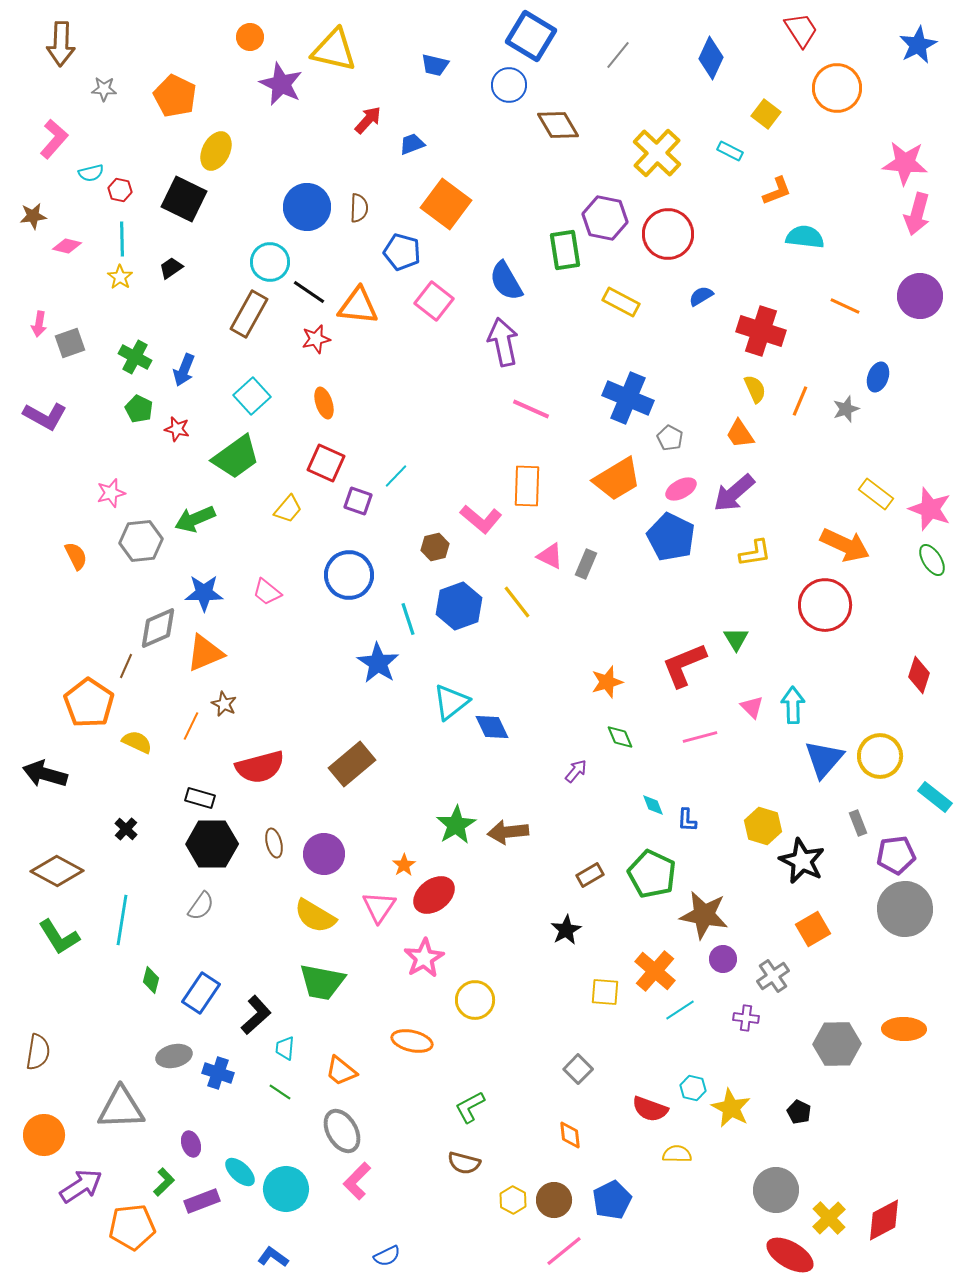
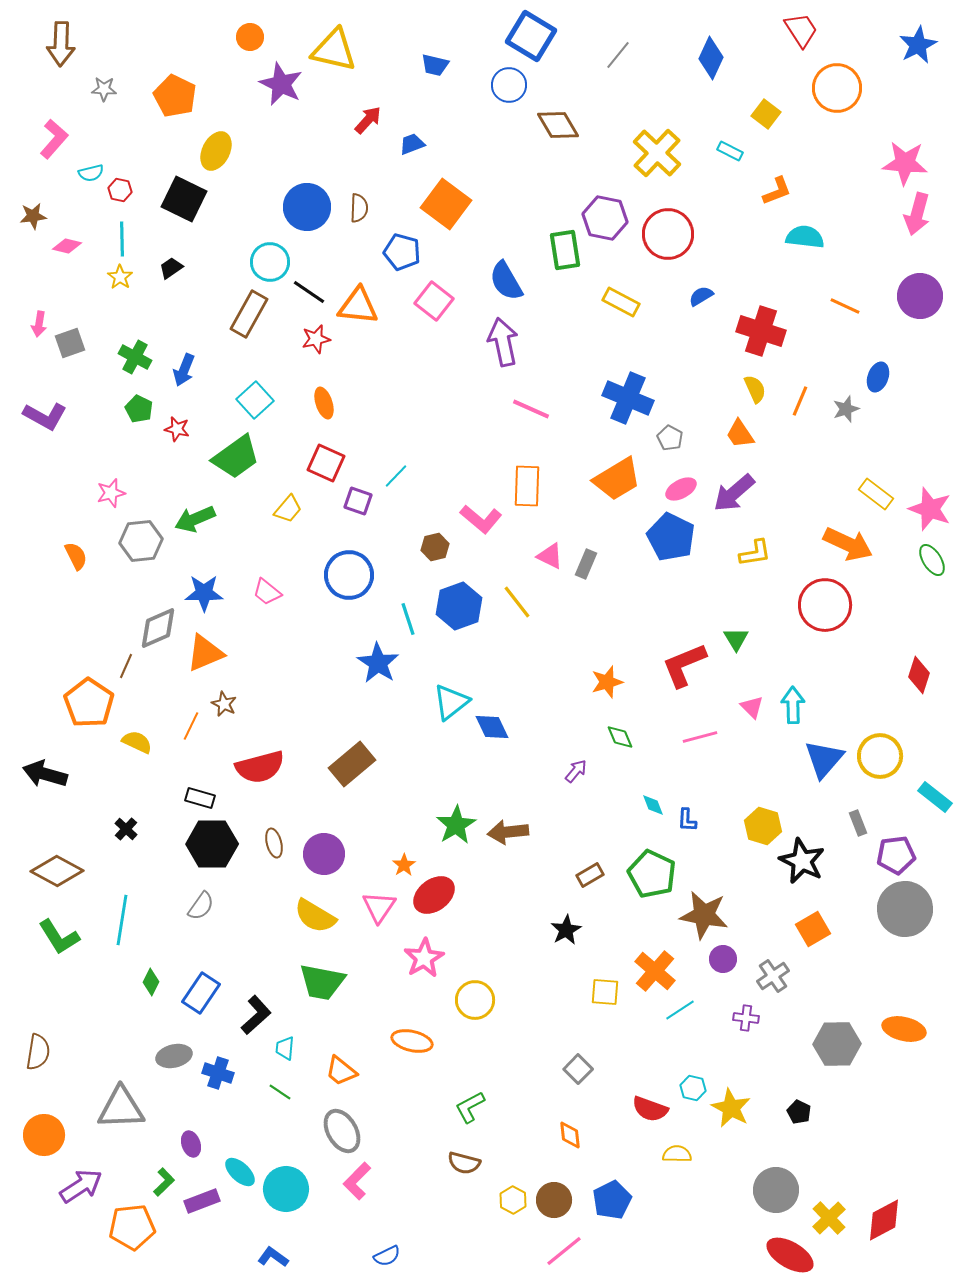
cyan square at (252, 396): moved 3 px right, 4 px down
orange arrow at (845, 545): moved 3 px right, 1 px up
green diamond at (151, 980): moved 2 px down; rotated 12 degrees clockwise
orange ellipse at (904, 1029): rotated 12 degrees clockwise
